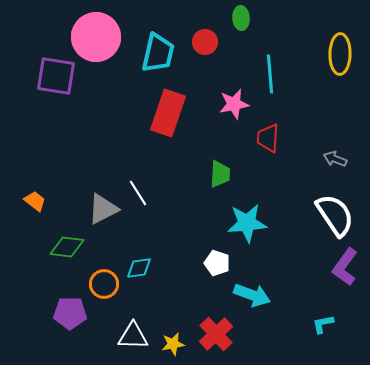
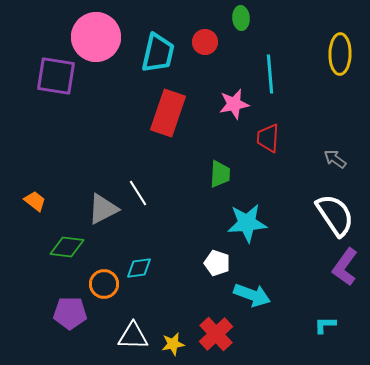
gray arrow: rotated 15 degrees clockwise
cyan L-shape: moved 2 px right, 1 px down; rotated 10 degrees clockwise
